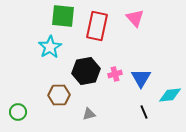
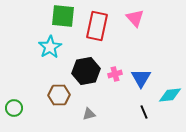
green circle: moved 4 px left, 4 px up
